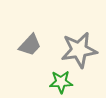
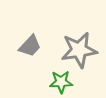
gray trapezoid: moved 1 px down
